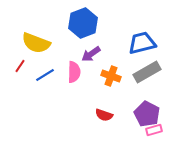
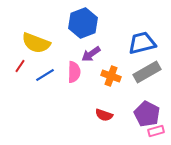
pink rectangle: moved 2 px right, 1 px down
